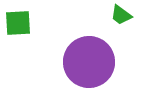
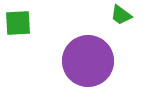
purple circle: moved 1 px left, 1 px up
